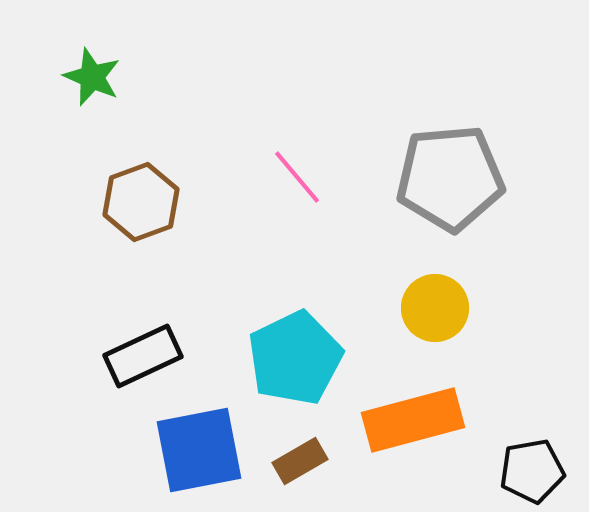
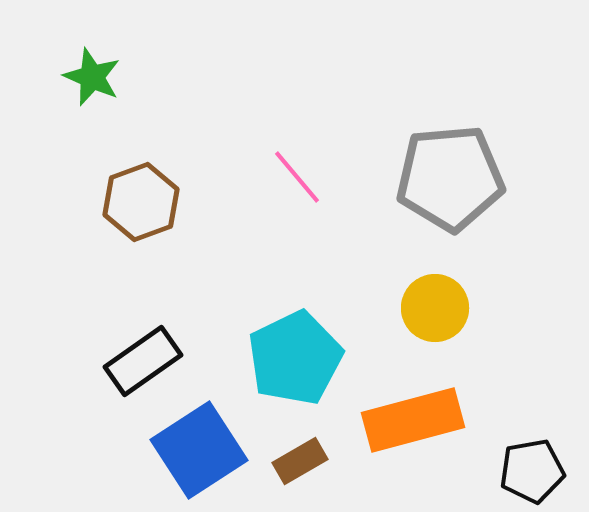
black rectangle: moved 5 px down; rotated 10 degrees counterclockwise
blue square: rotated 22 degrees counterclockwise
